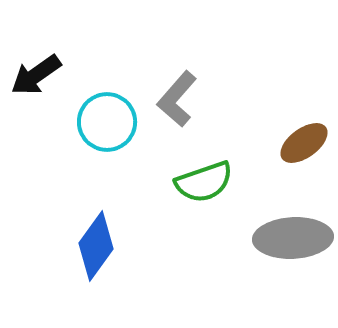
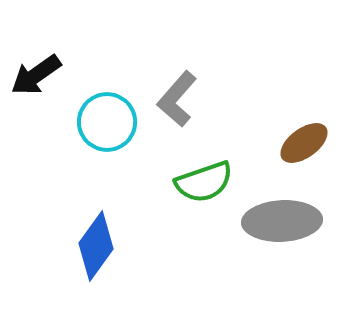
gray ellipse: moved 11 px left, 17 px up
